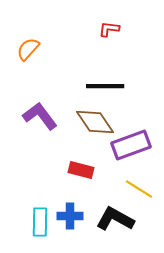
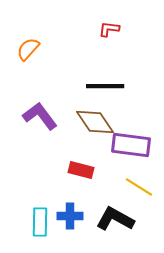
purple rectangle: rotated 27 degrees clockwise
yellow line: moved 2 px up
